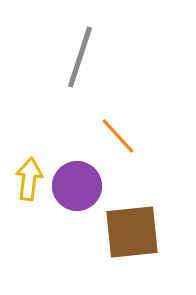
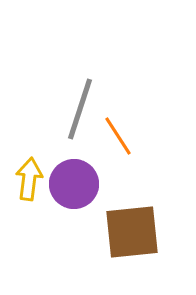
gray line: moved 52 px down
orange line: rotated 9 degrees clockwise
purple circle: moved 3 px left, 2 px up
